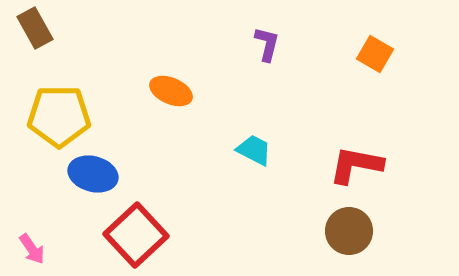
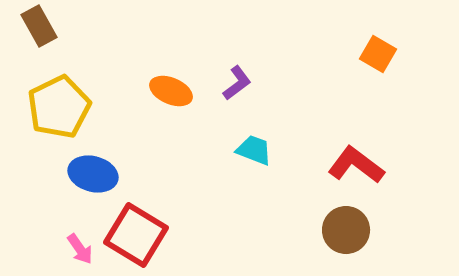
brown rectangle: moved 4 px right, 2 px up
purple L-shape: moved 30 px left, 39 px down; rotated 39 degrees clockwise
orange square: moved 3 px right
yellow pentagon: moved 9 px up; rotated 26 degrees counterclockwise
cyan trapezoid: rotated 6 degrees counterclockwise
red L-shape: rotated 26 degrees clockwise
brown circle: moved 3 px left, 1 px up
red square: rotated 16 degrees counterclockwise
pink arrow: moved 48 px right
